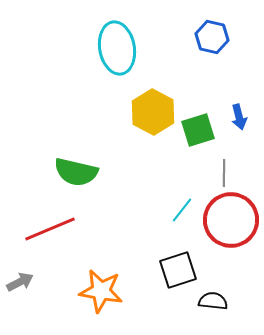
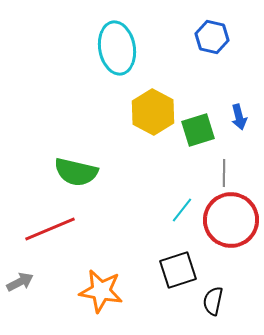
black semicircle: rotated 84 degrees counterclockwise
